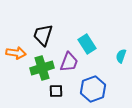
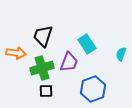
black trapezoid: moved 1 px down
cyan semicircle: moved 2 px up
black square: moved 10 px left
